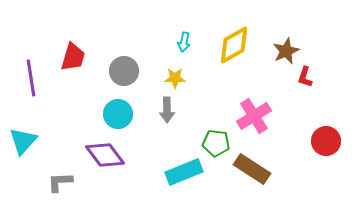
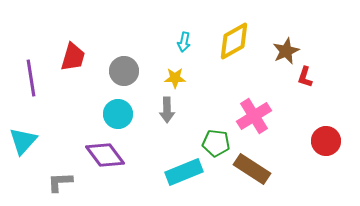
yellow diamond: moved 4 px up
